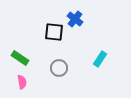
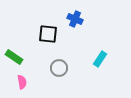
blue cross: rotated 14 degrees counterclockwise
black square: moved 6 px left, 2 px down
green rectangle: moved 6 px left, 1 px up
